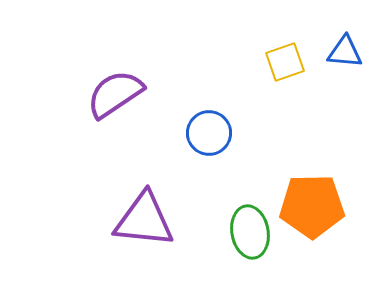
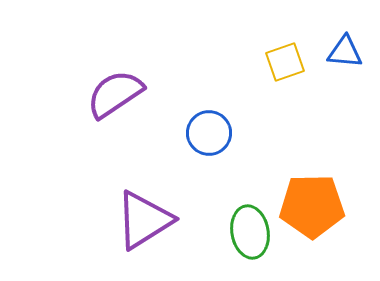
purple triangle: rotated 38 degrees counterclockwise
